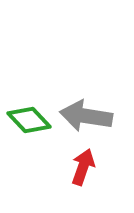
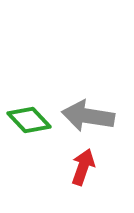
gray arrow: moved 2 px right
